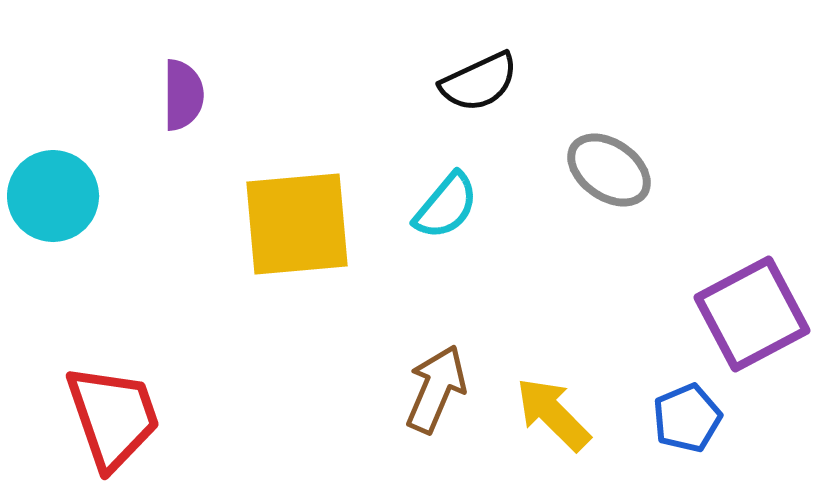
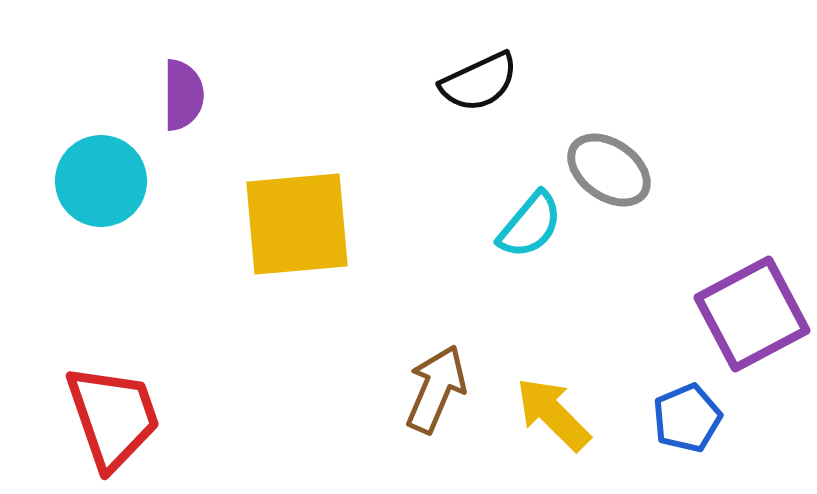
cyan circle: moved 48 px right, 15 px up
cyan semicircle: moved 84 px right, 19 px down
